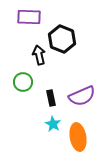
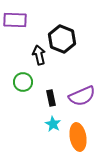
purple rectangle: moved 14 px left, 3 px down
